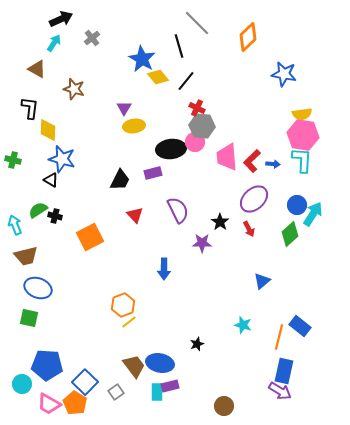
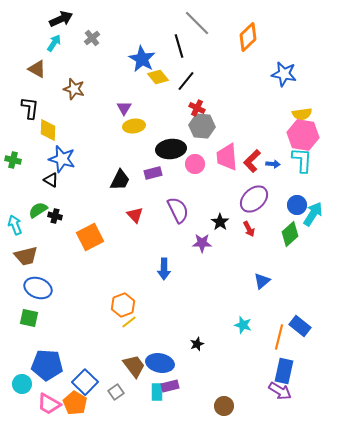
pink circle at (195, 142): moved 22 px down
